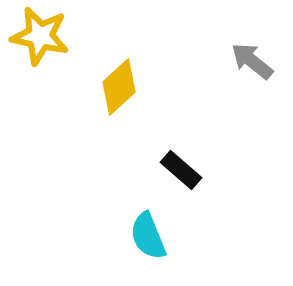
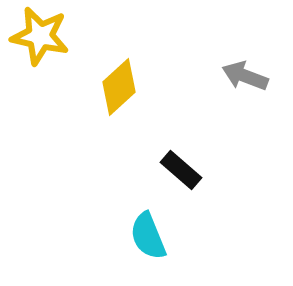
gray arrow: moved 7 px left, 15 px down; rotated 18 degrees counterclockwise
